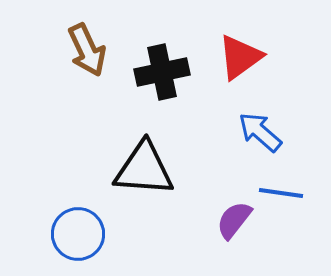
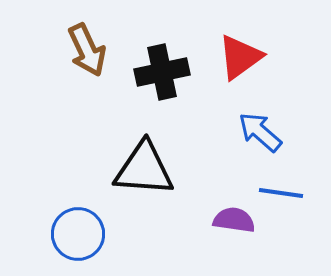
purple semicircle: rotated 60 degrees clockwise
